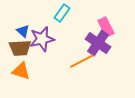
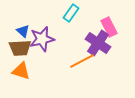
cyan rectangle: moved 9 px right
pink rectangle: moved 3 px right
